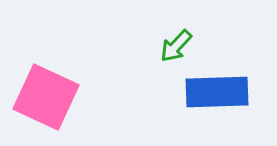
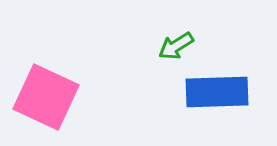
green arrow: rotated 15 degrees clockwise
